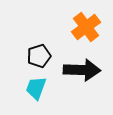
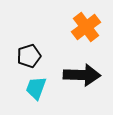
black pentagon: moved 10 px left
black arrow: moved 5 px down
